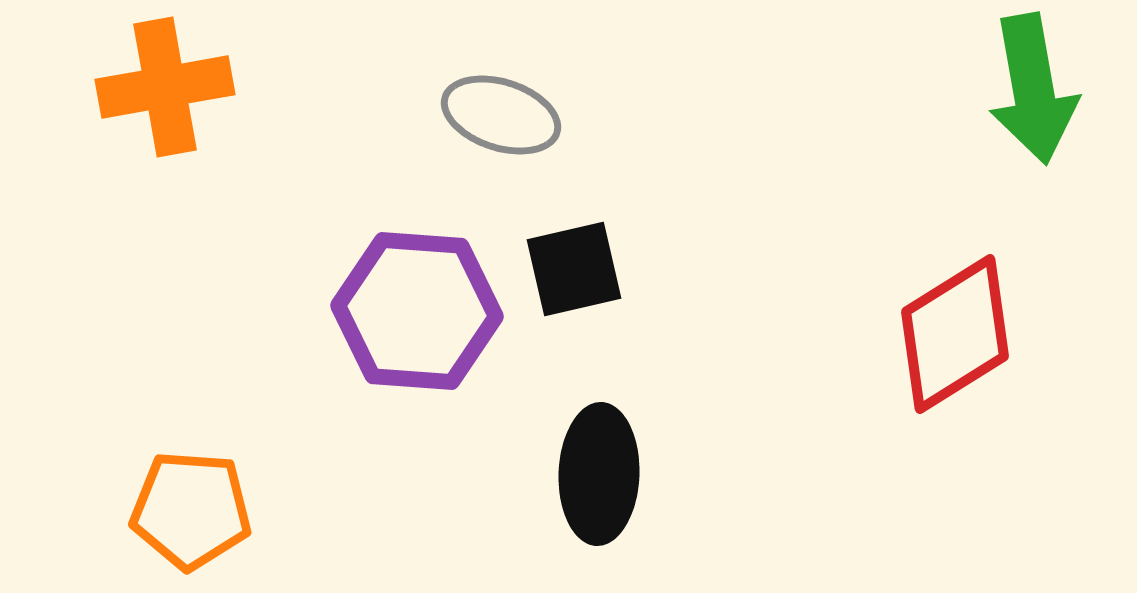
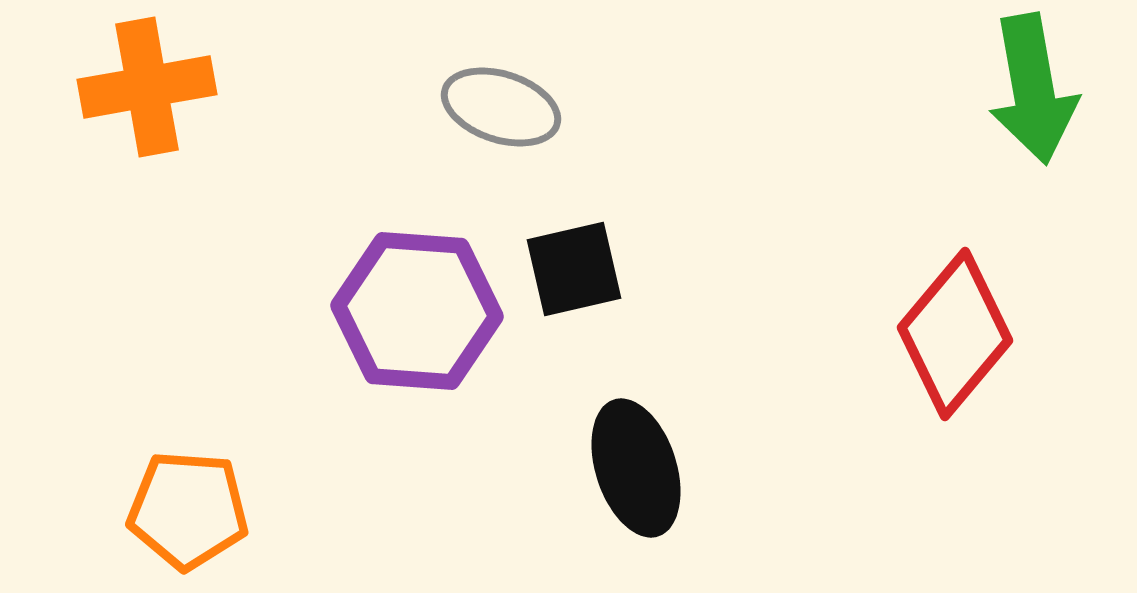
orange cross: moved 18 px left
gray ellipse: moved 8 px up
red diamond: rotated 18 degrees counterclockwise
black ellipse: moved 37 px right, 6 px up; rotated 20 degrees counterclockwise
orange pentagon: moved 3 px left
